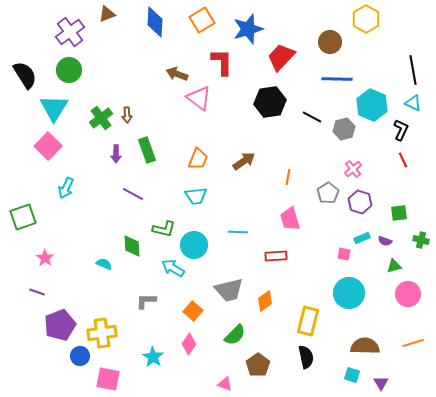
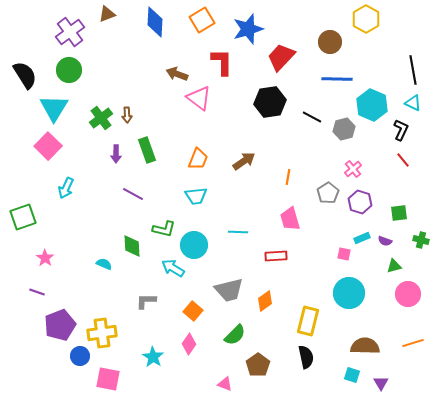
red line at (403, 160): rotated 14 degrees counterclockwise
